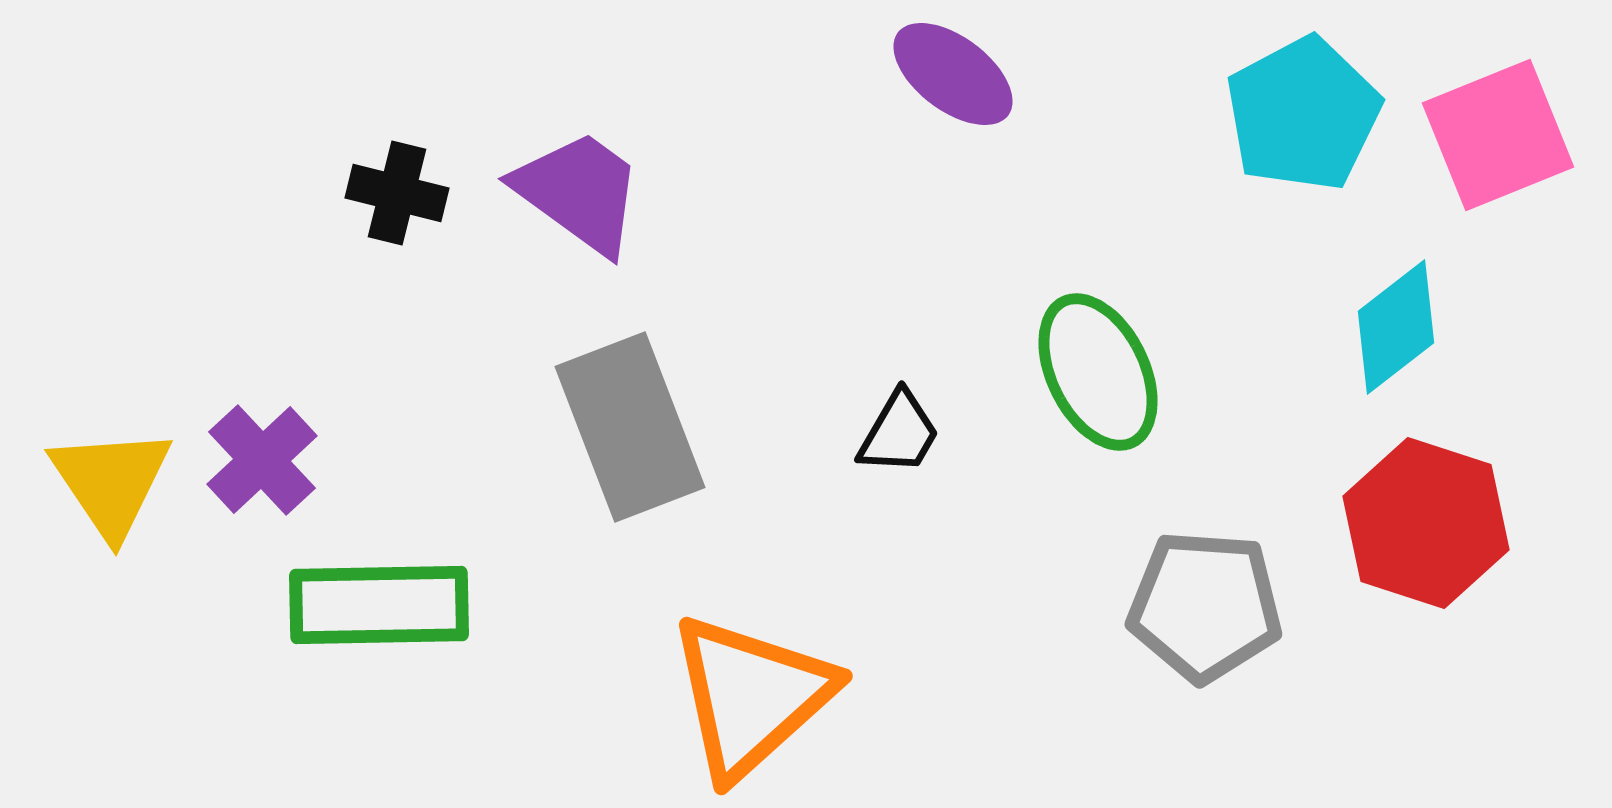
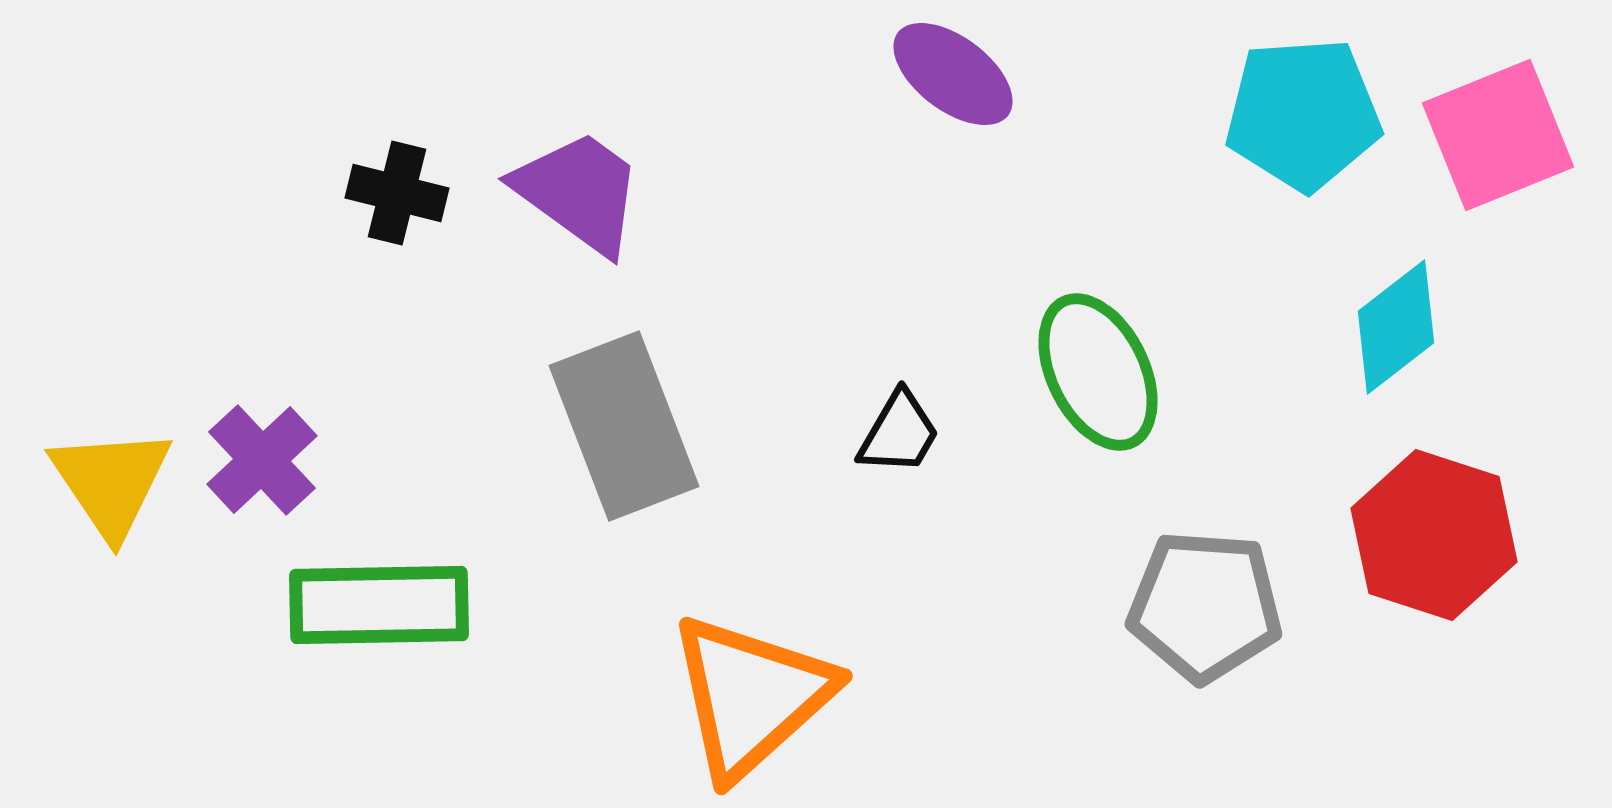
cyan pentagon: rotated 24 degrees clockwise
gray rectangle: moved 6 px left, 1 px up
red hexagon: moved 8 px right, 12 px down
